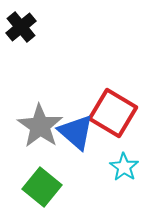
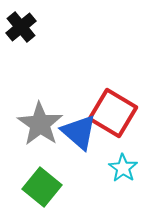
gray star: moved 2 px up
blue triangle: moved 3 px right
cyan star: moved 1 px left, 1 px down
